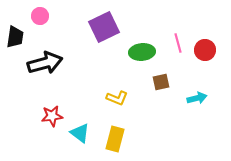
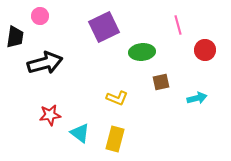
pink line: moved 18 px up
red star: moved 2 px left, 1 px up
